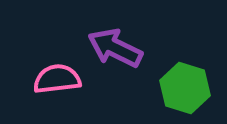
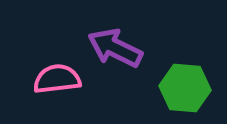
green hexagon: rotated 12 degrees counterclockwise
